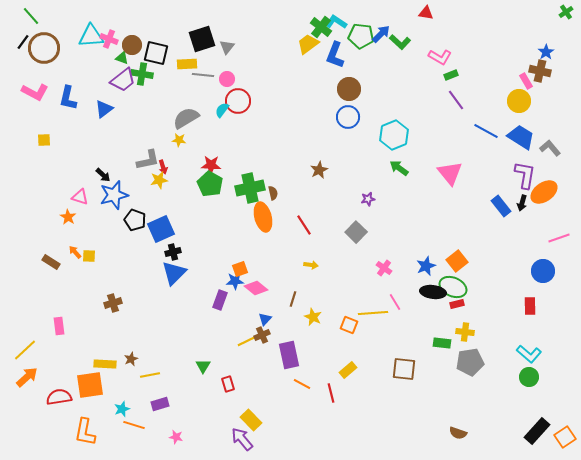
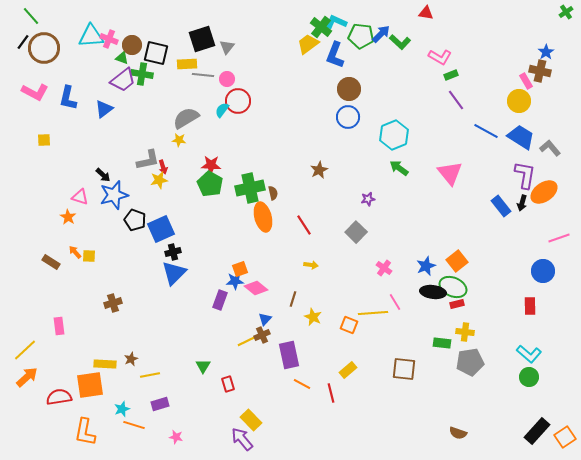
cyan L-shape at (336, 22): rotated 10 degrees counterclockwise
